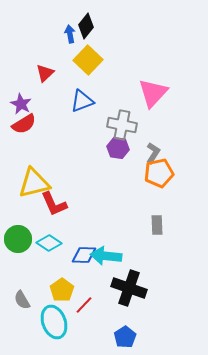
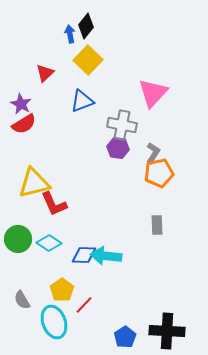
black cross: moved 38 px right, 43 px down; rotated 16 degrees counterclockwise
